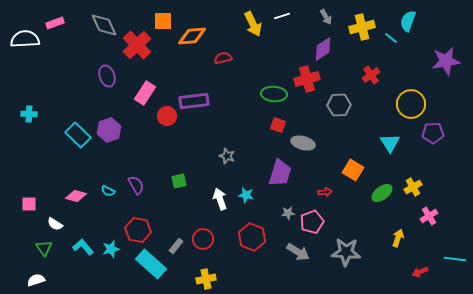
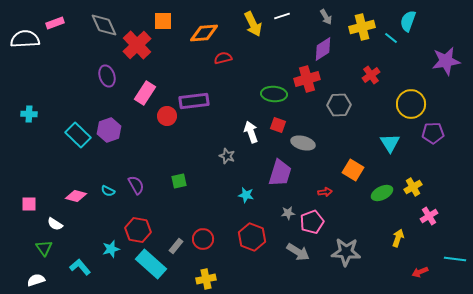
orange diamond at (192, 36): moved 12 px right, 3 px up
green ellipse at (382, 193): rotated 10 degrees clockwise
white arrow at (220, 199): moved 31 px right, 67 px up
cyan L-shape at (83, 247): moved 3 px left, 20 px down
